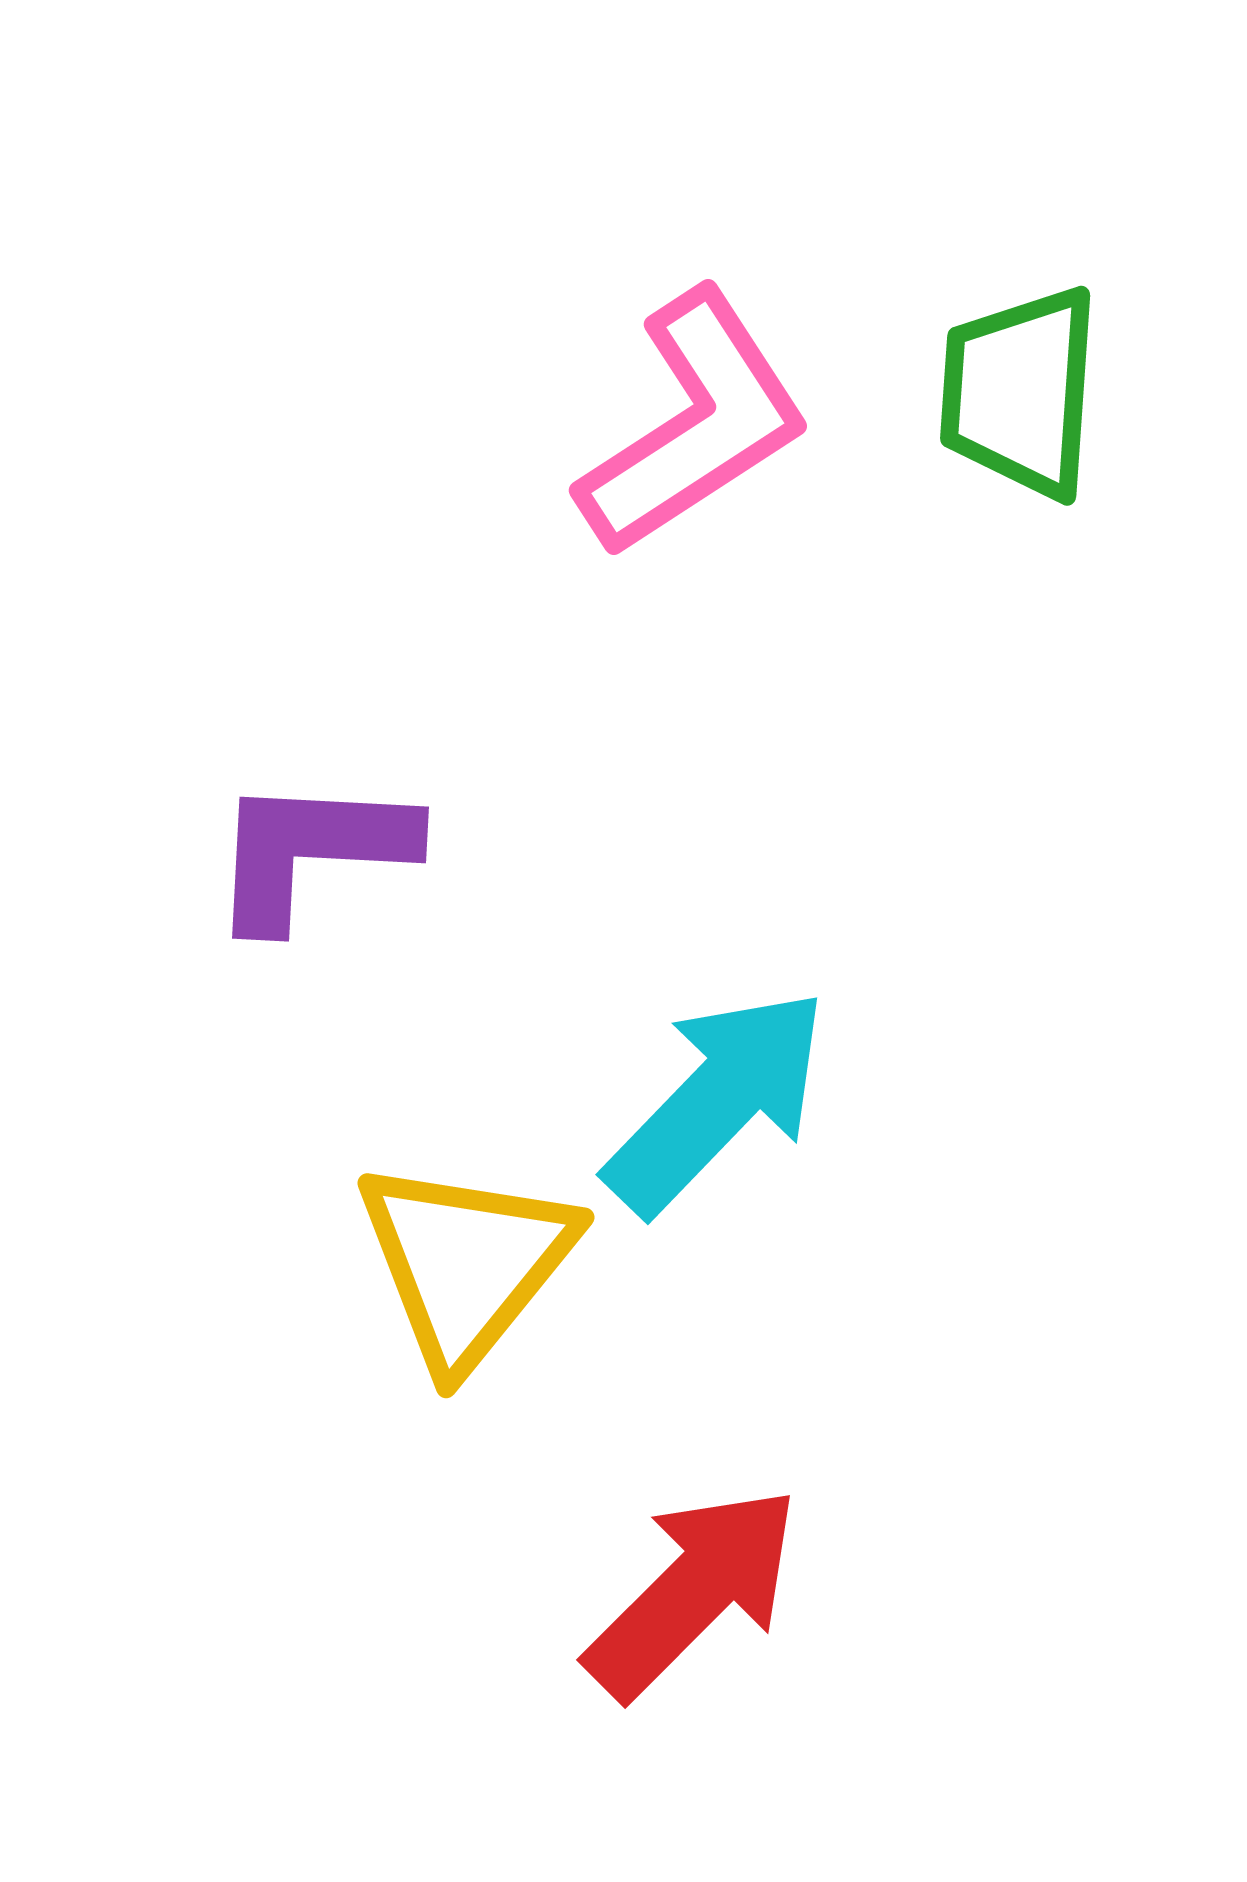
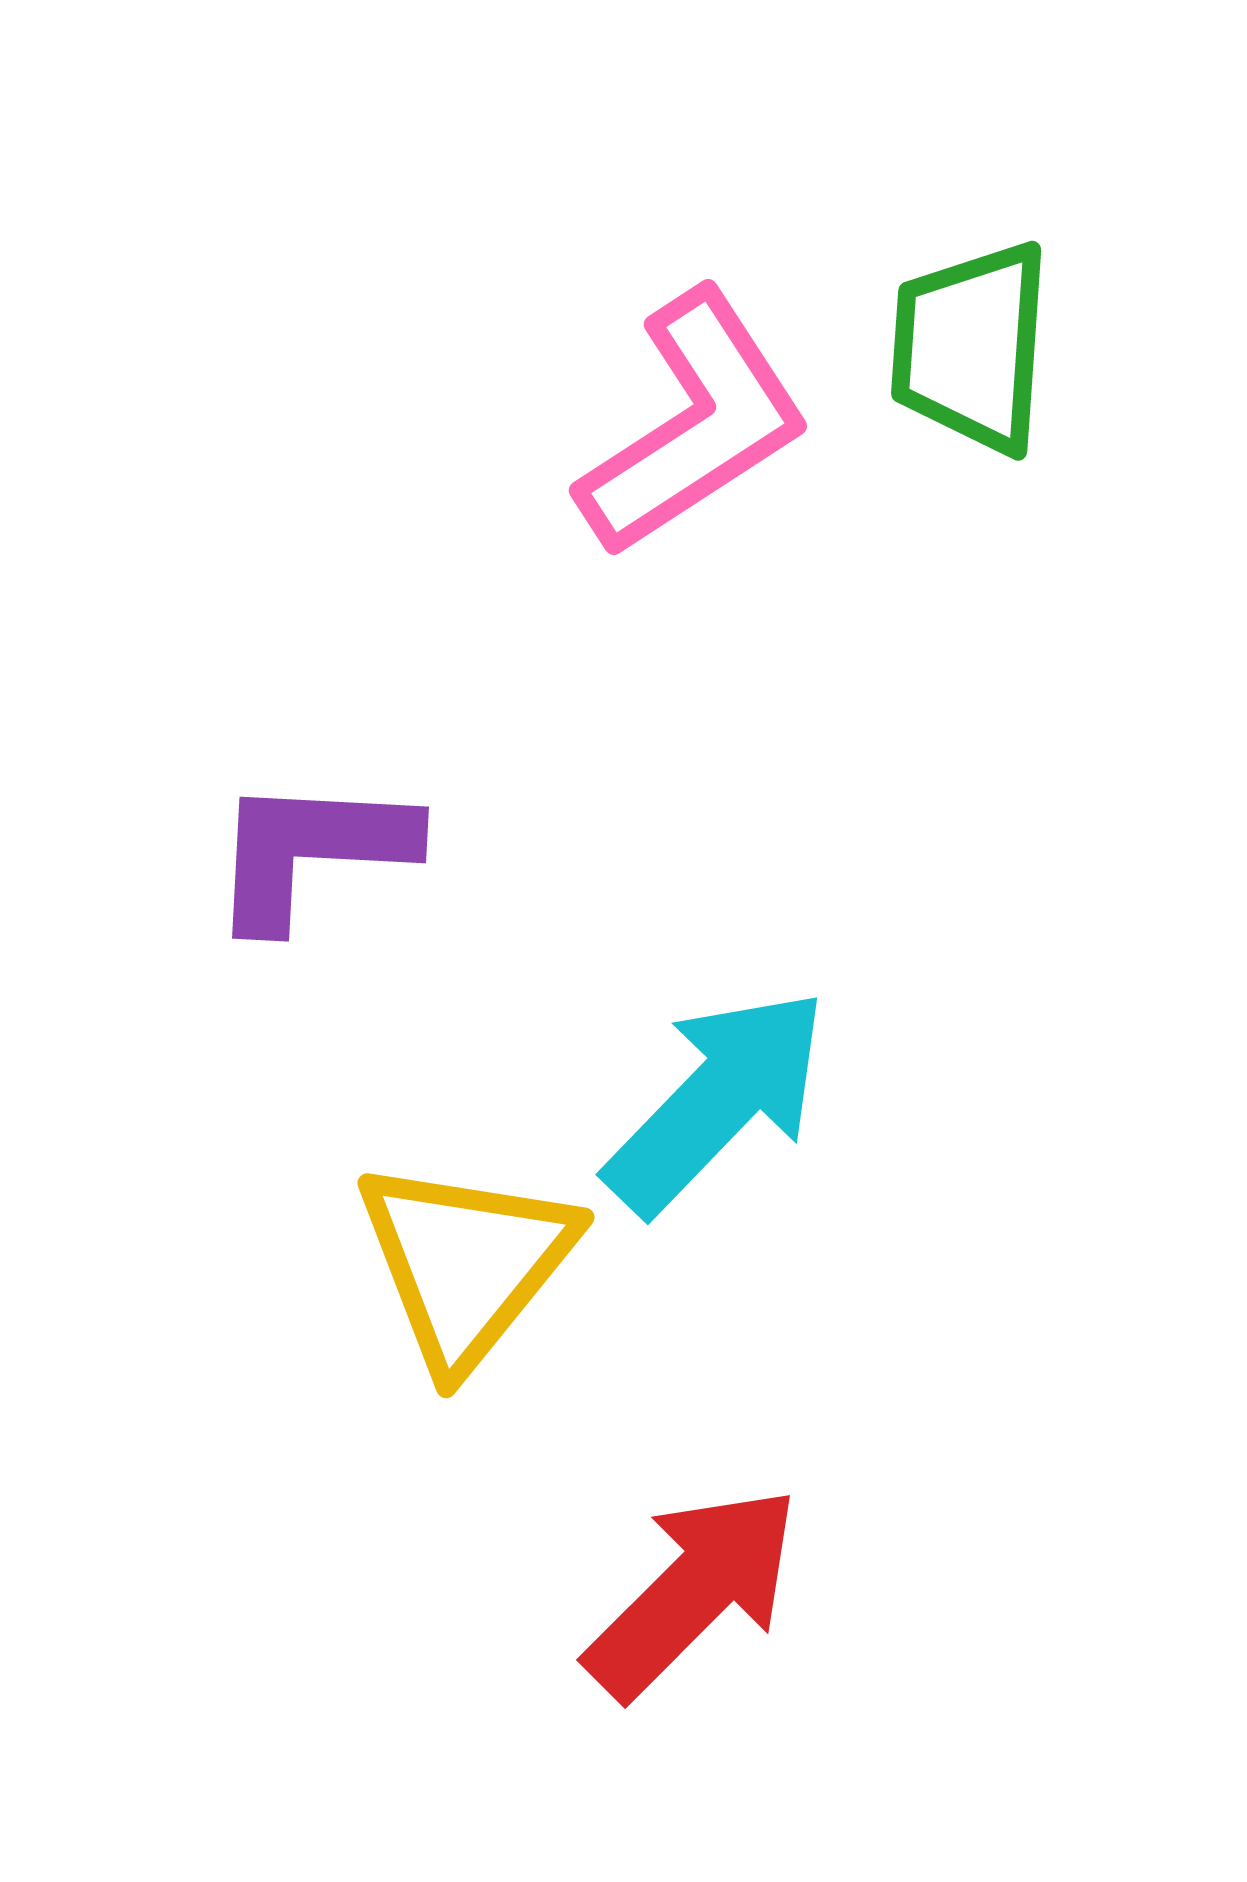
green trapezoid: moved 49 px left, 45 px up
